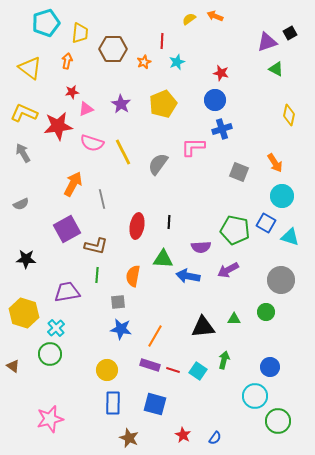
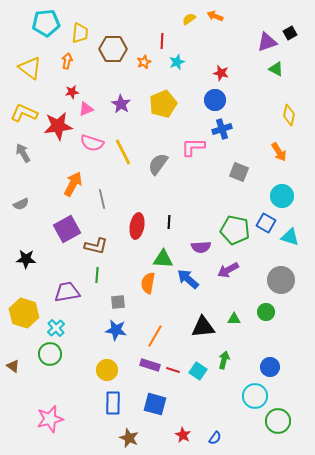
cyan pentagon at (46, 23): rotated 12 degrees clockwise
orange arrow at (275, 163): moved 4 px right, 11 px up
orange semicircle at (133, 276): moved 15 px right, 7 px down
blue arrow at (188, 276): moved 3 px down; rotated 30 degrees clockwise
blue star at (121, 329): moved 5 px left, 1 px down
